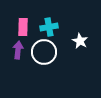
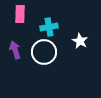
pink rectangle: moved 3 px left, 13 px up
purple arrow: moved 3 px left; rotated 24 degrees counterclockwise
